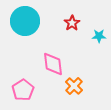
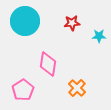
red star: rotated 28 degrees clockwise
pink diamond: moved 5 px left; rotated 15 degrees clockwise
orange cross: moved 3 px right, 2 px down
